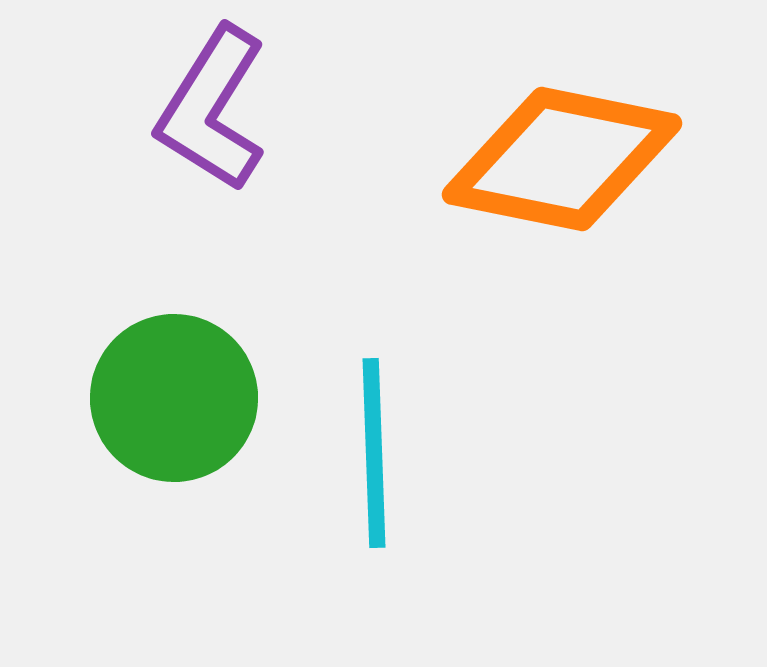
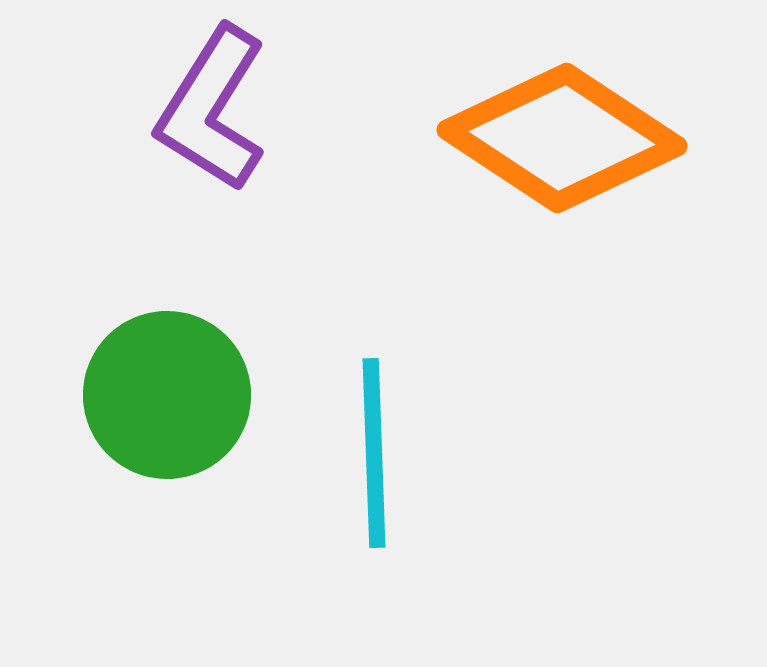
orange diamond: moved 21 px up; rotated 22 degrees clockwise
green circle: moved 7 px left, 3 px up
